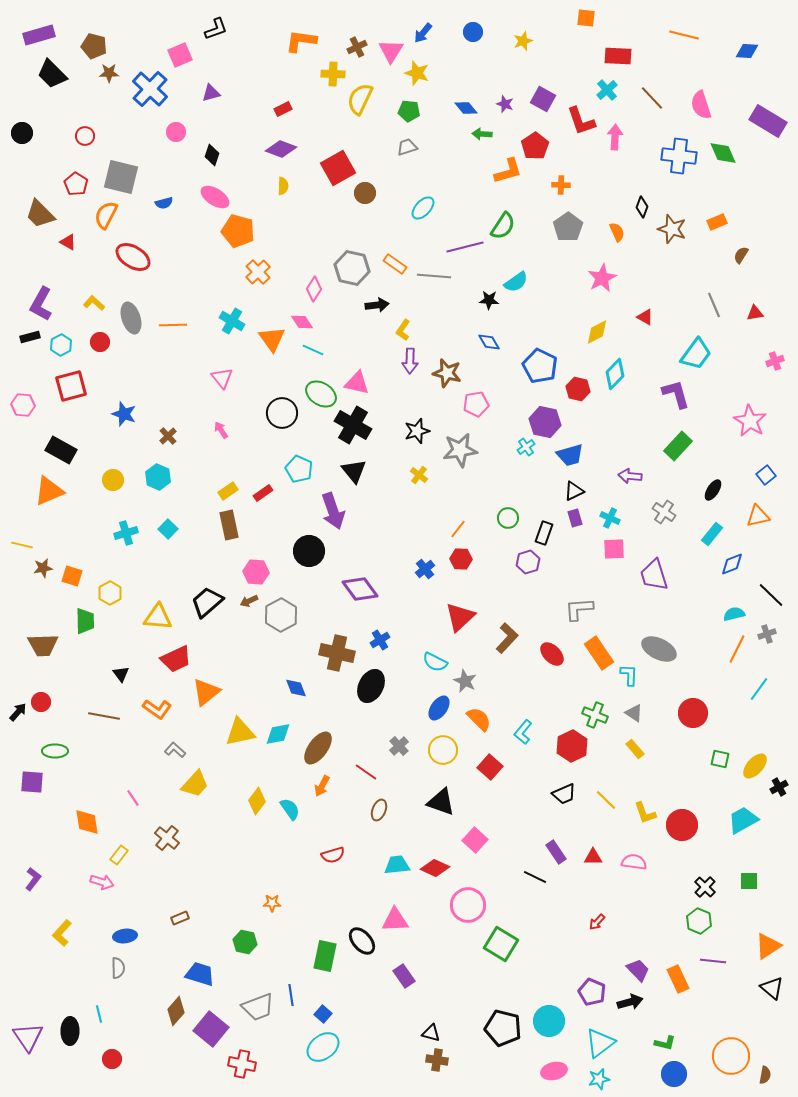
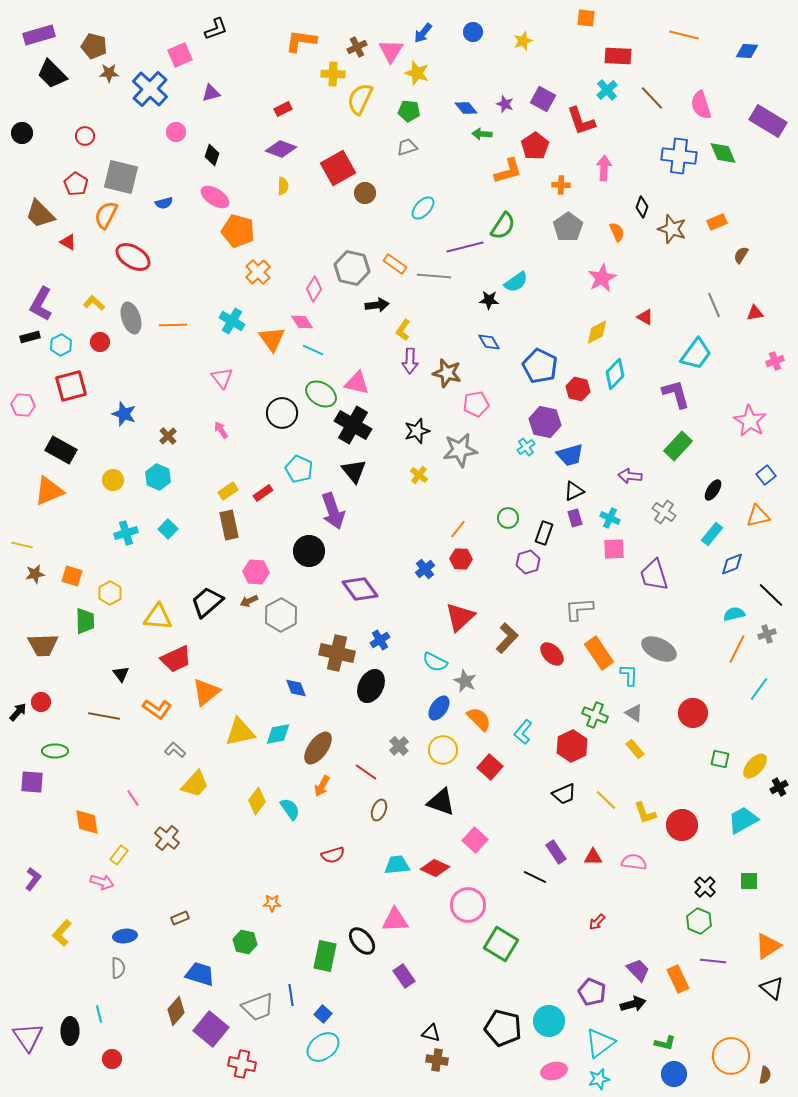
pink arrow at (615, 137): moved 11 px left, 31 px down
brown star at (43, 568): moved 8 px left, 6 px down
black arrow at (630, 1002): moved 3 px right, 2 px down
